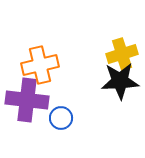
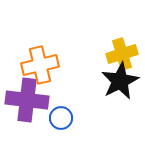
black star: rotated 24 degrees counterclockwise
